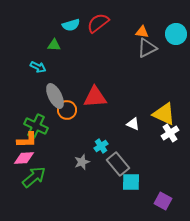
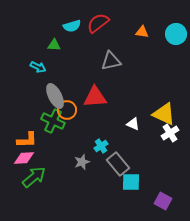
cyan semicircle: moved 1 px right, 1 px down
gray triangle: moved 36 px left, 13 px down; rotated 15 degrees clockwise
green cross: moved 17 px right, 5 px up
